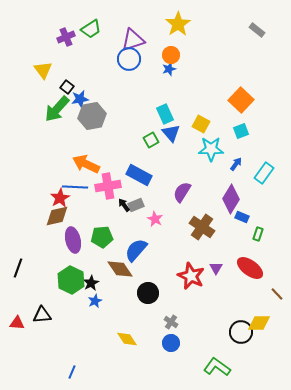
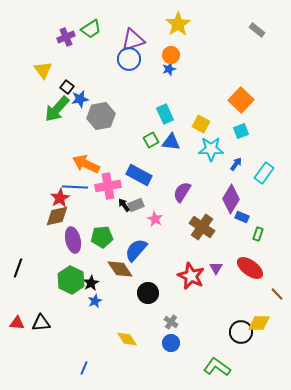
gray hexagon at (92, 116): moved 9 px right
blue triangle at (171, 133): moved 9 px down; rotated 42 degrees counterclockwise
black triangle at (42, 315): moved 1 px left, 8 px down
blue line at (72, 372): moved 12 px right, 4 px up
